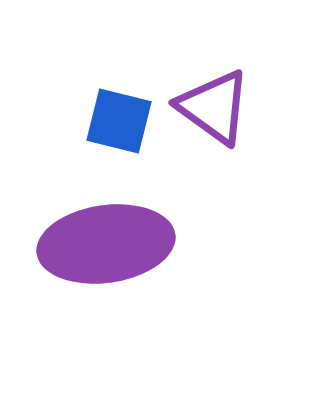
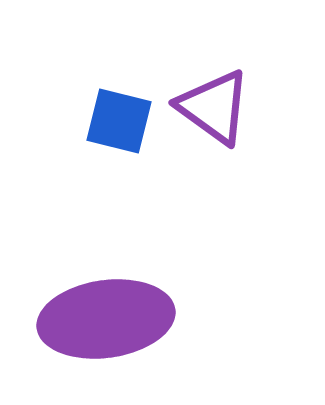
purple ellipse: moved 75 px down
